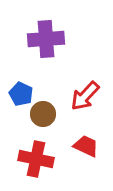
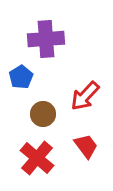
blue pentagon: moved 17 px up; rotated 15 degrees clockwise
red trapezoid: rotated 28 degrees clockwise
red cross: moved 1 px right, 1 px up; rotated 28 degrees clockwise
